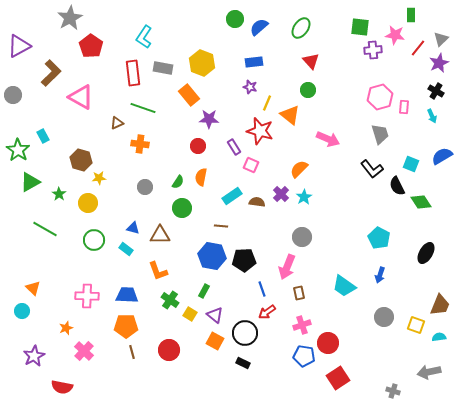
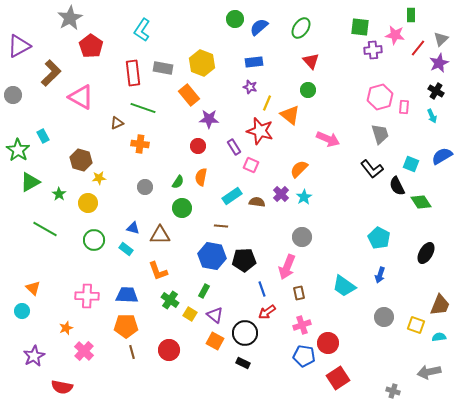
cyan L-shape at (144, 37): moved 2 px left, 7 px up
